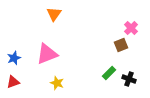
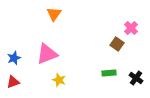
brown square: moved 4 px left, 1 px up; rotated 32 degrees counterclockwise
green rectangle: rotated 40 degrees clockwise
black cross: moved 7 px right, 1 px up; rotated 16 degrees clockwise
yellow star: moved 2 px right, 3 px up
